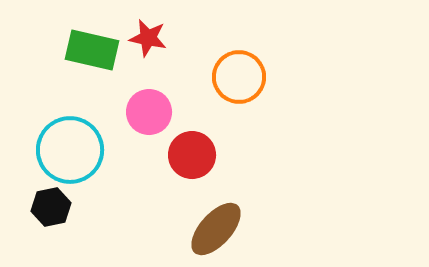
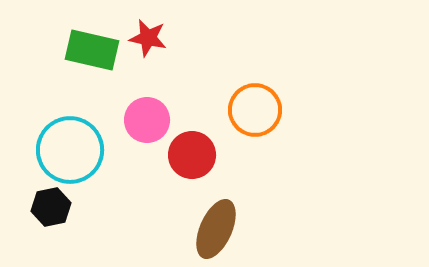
orange circle: moved 16 px right, 33 px down
pink circle: moved 2 px left, 8 px down
brown ellipse: rotated 18 degrees counterclockwise
